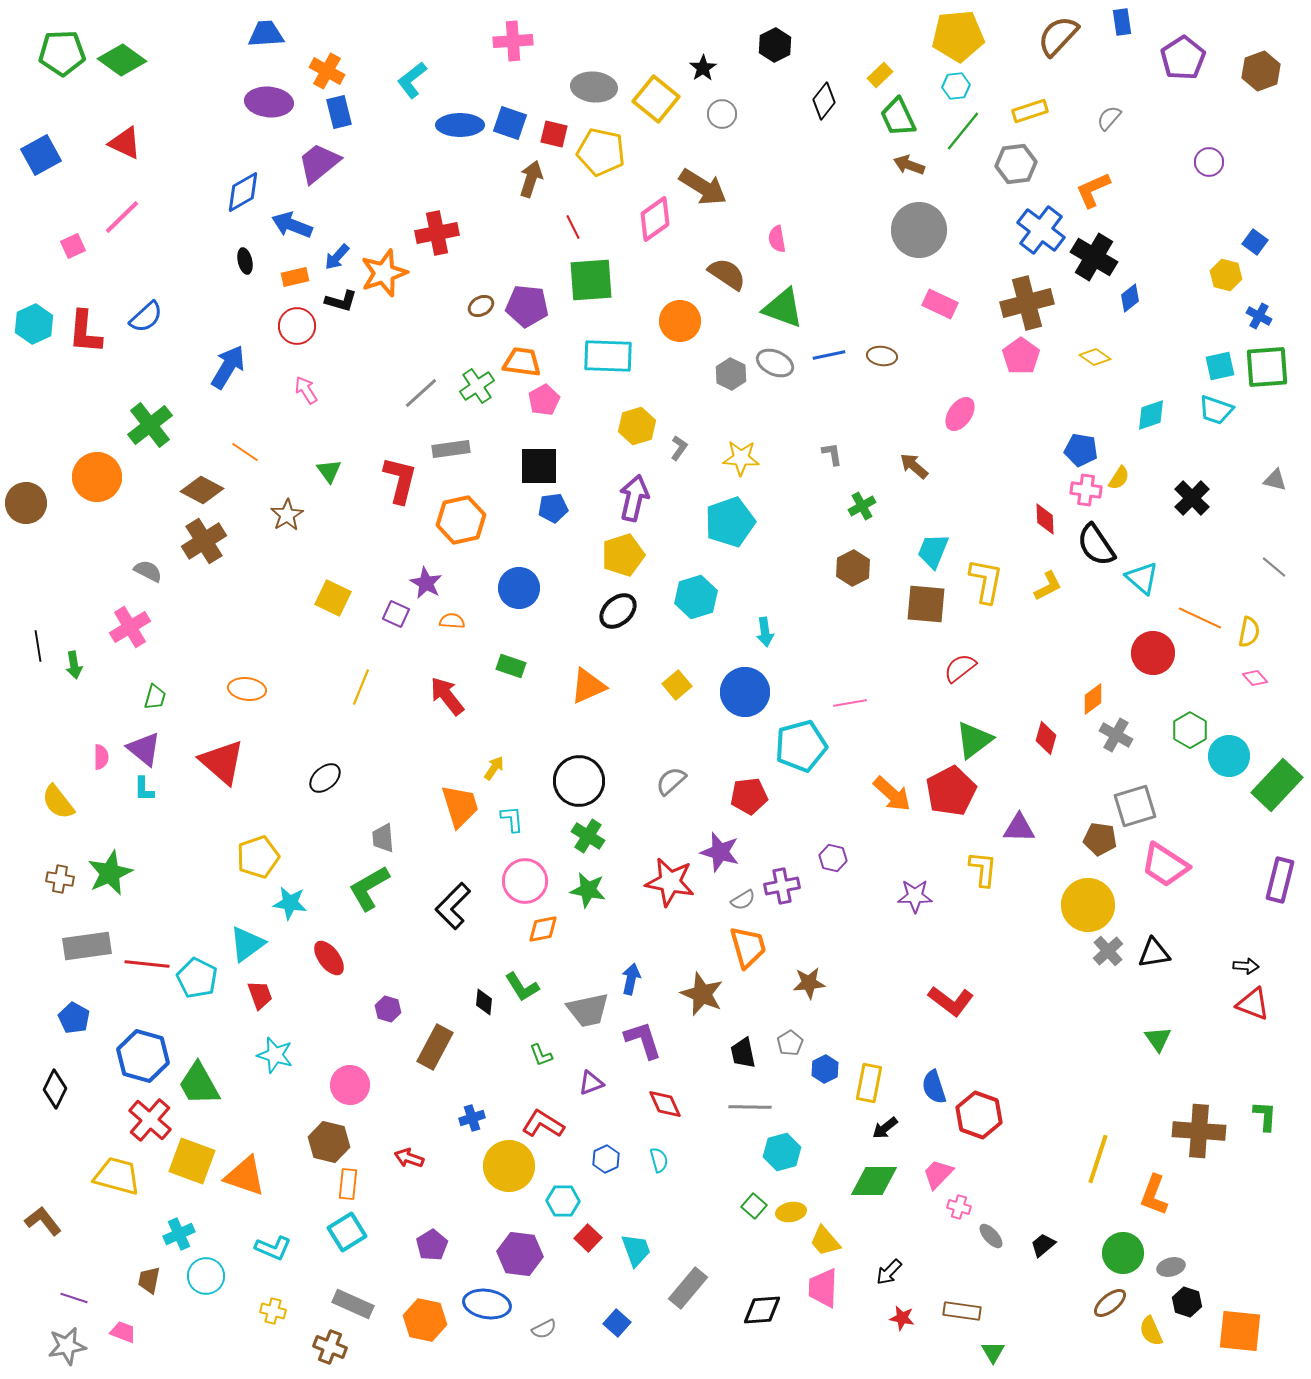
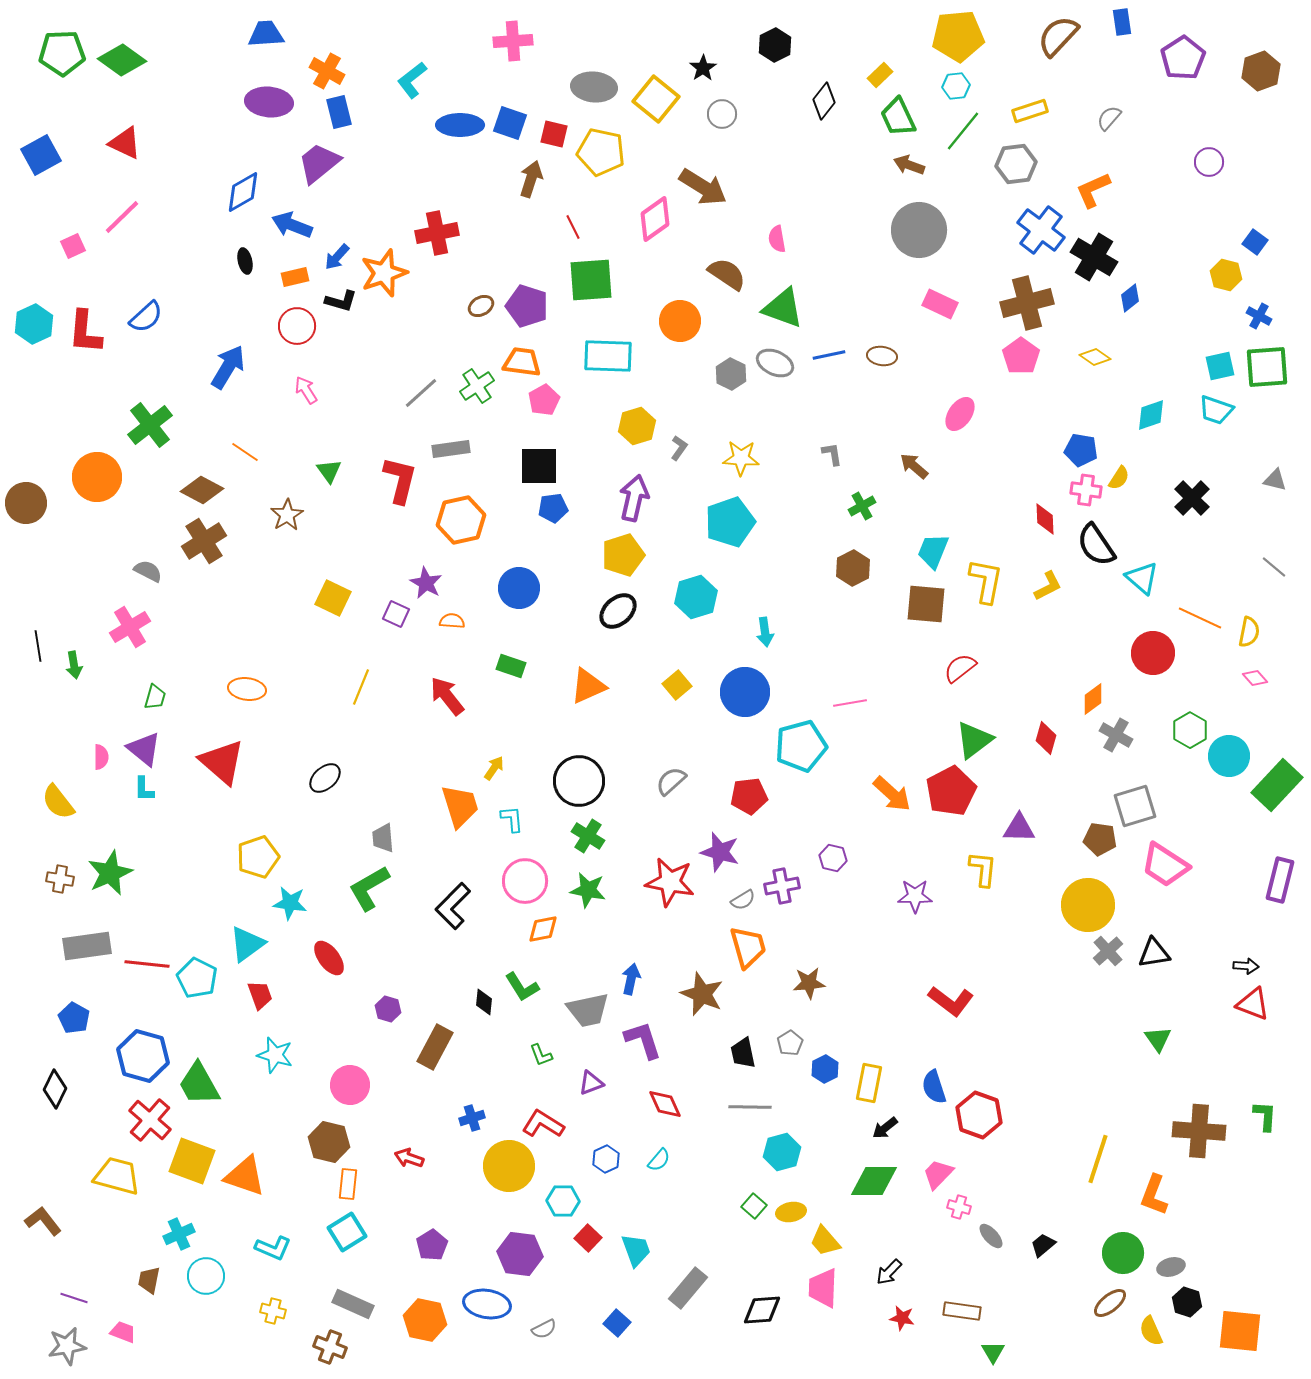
purple pentagon at (527, 306): rotated 12 degrees clockwise
cyan semicircle at (659, 1160): rotated 55 degrees clockwise
